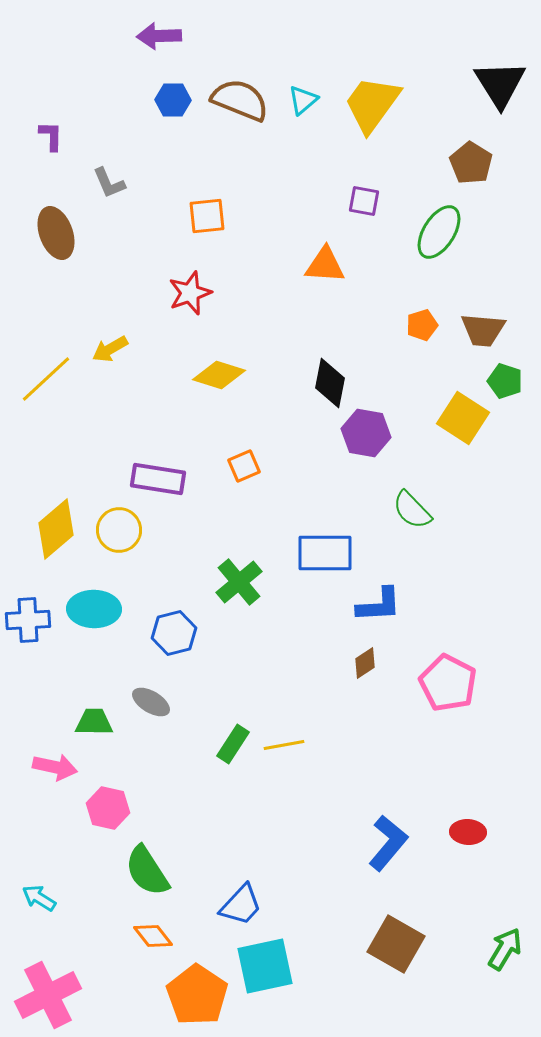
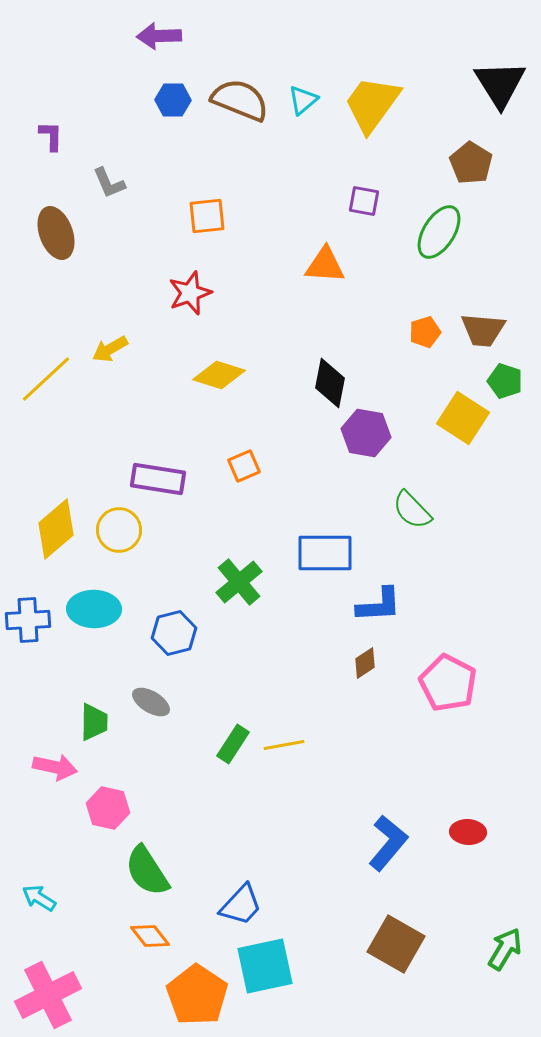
orange pentagon at (422, 325): moved 3 px right, 7 px down
green trapezoid at (94, 722): rotated 90 degrees clockwise
orange diamond at (153, 936): moved 3 px left
